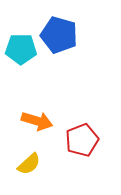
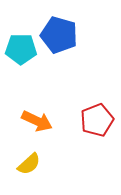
orange arrow: rotated 8 degrees clockwise
red pentagon: moved 15 px right, 20 px up
